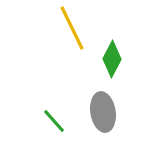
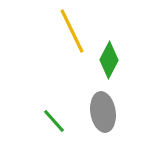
yellow line: moved 3 px down
green diamond: moved 3 px left, 1 px down
